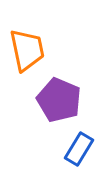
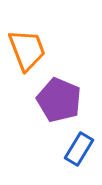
orange trapezoid: rotated 9 degrees counterclockwise
